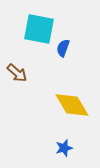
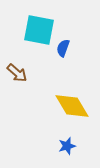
cyan square: moved 1 px down
yellow diamond: moved 1 px down
blue star: moved 3 px right, 2 px up
